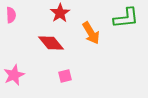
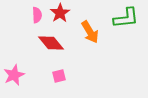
pink semicircle: moved 26 px right
orange arrow: moved 1 px left, 1 px up
pink square: moved 6 px left
